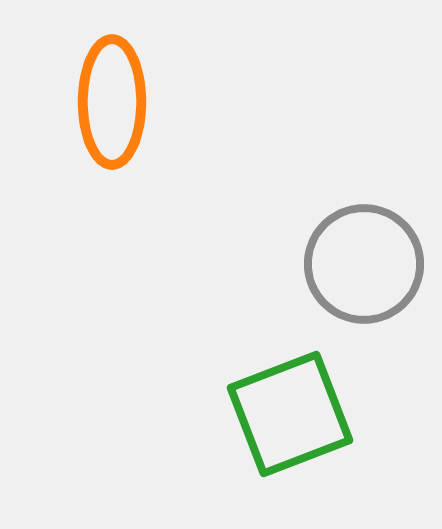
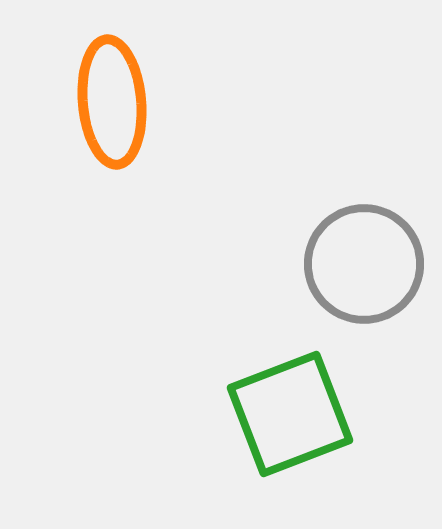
orange ellipse: rotated 5 degrees counterclockwise
